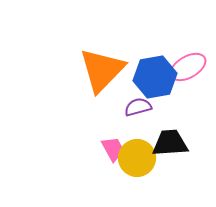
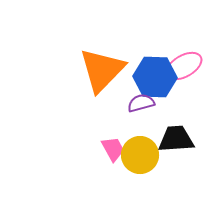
pink ellipse: moved 4 px left, 1 px up
blue hexagon: rotated 12 degrees clockwise
purple semicircle: moved 3 px right, 4 px up
black trapezoid: moved 6 px right, 4 px up
yellow circle: moved 3 px right, 3 px up
